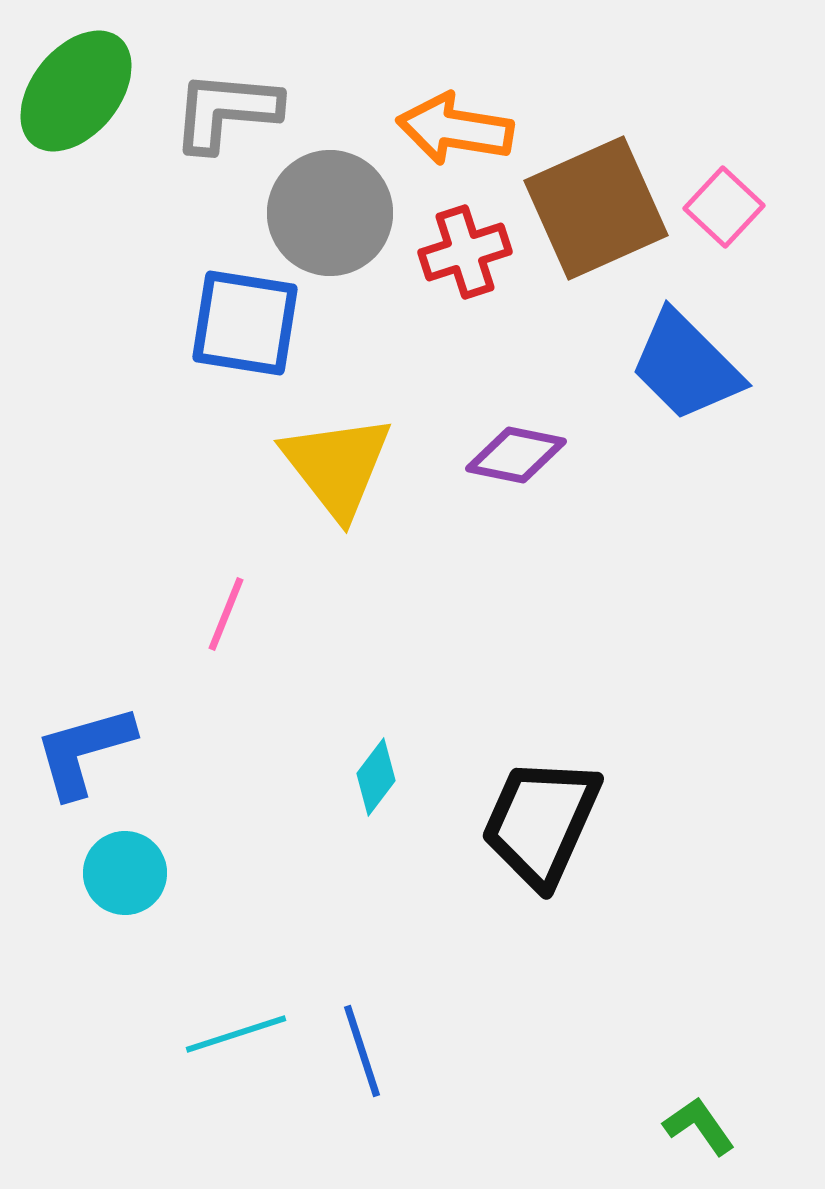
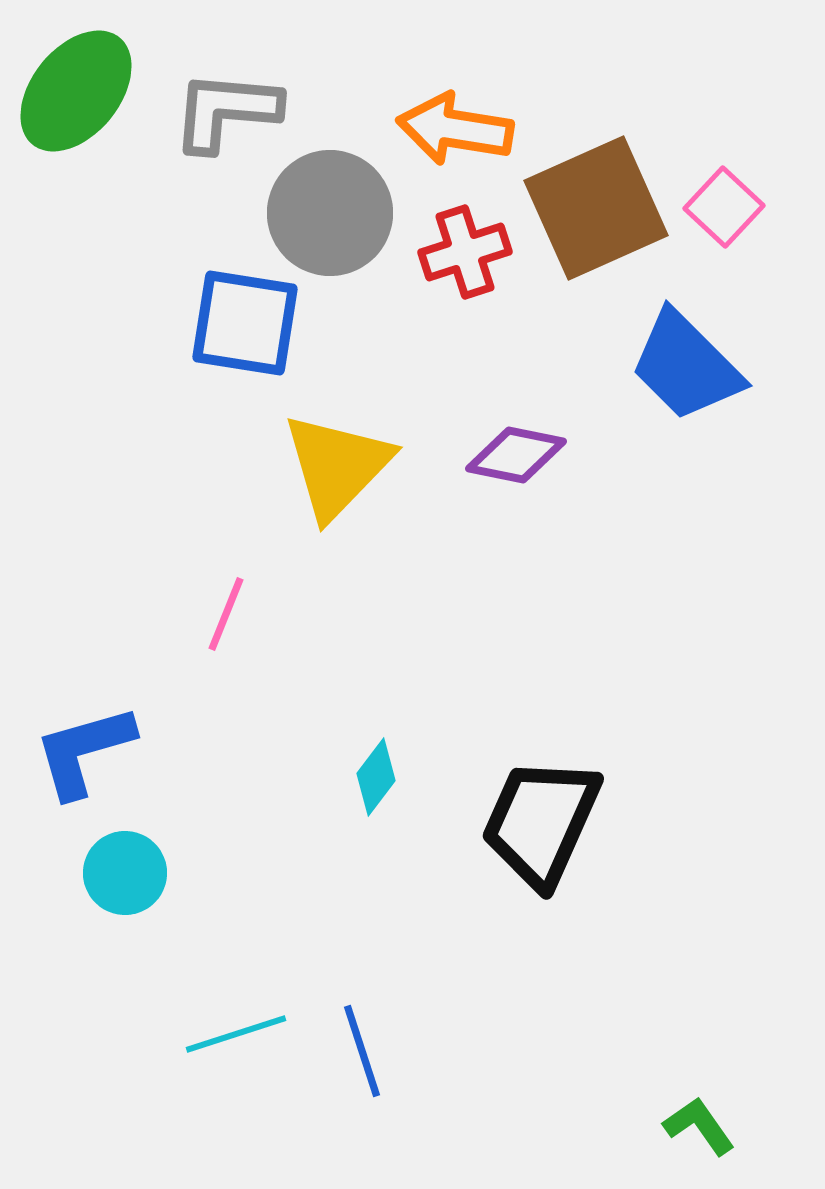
yellow triangle: rotated 22 degrees clockwise
